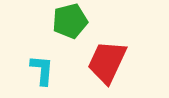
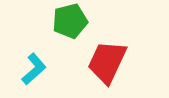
cyan L-shape: moved 8 px left, 1 px up; rotated 44 degrees clockwise
